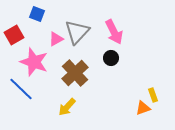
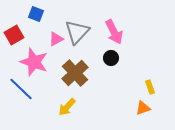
blue square: moved 1 px left
yellow rectangle: moved 3 px left, 8 px up
